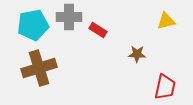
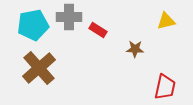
brown star: moved 2 px left, 5 px up
brown cross: rotated 24 degrees counterclockwise
